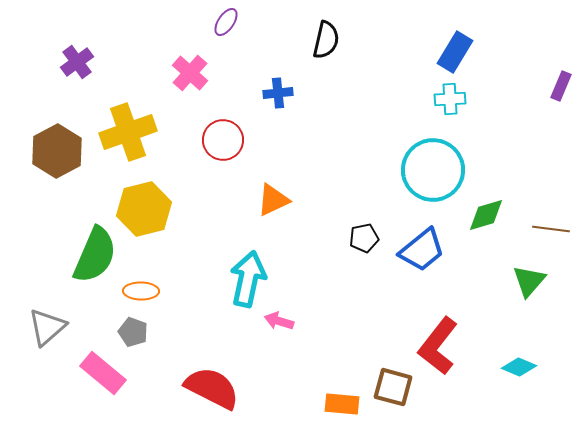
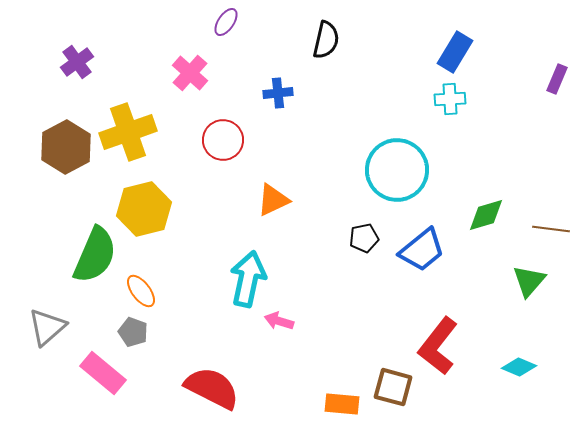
purple rectangle: moved 4 px left, 7 px up
brown hexagon: moved 9 px right, 4 px up
cyan circle: moved 36 px left
orange ellipse: rotated 52 degrees clockwise
